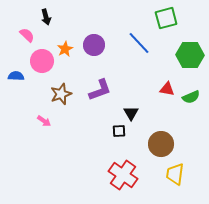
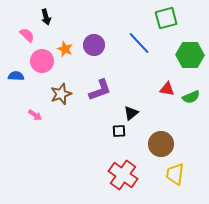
orange star: rotated 21 degrees counterclockwise
black triangle: rotated 21 degrees clockwise
pink arrow: moved 9 px left, 6 px up
